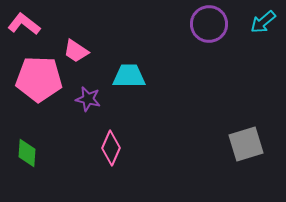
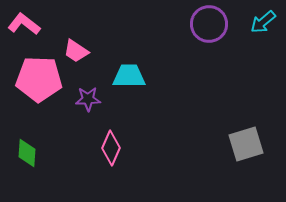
purple star: rotated 15 degrees counterclockwise
